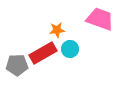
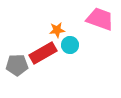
cyan circle: moved 4 px up
